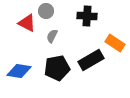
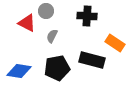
black rectangle: moved 1 px right; rotated 45 degrees clockwise
